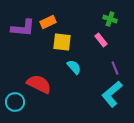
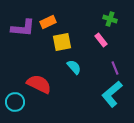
yellow square: rotated 18 degrees counterclockwise
